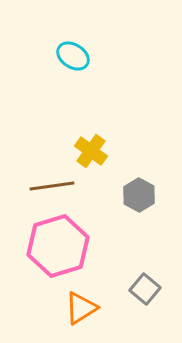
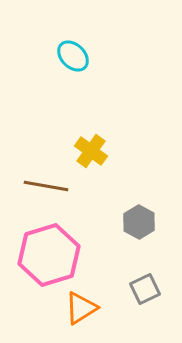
cyan ellipse: rotated 12 degrees clockwise
brown line: moved 6 px left; rotated 18 degrees clockwise
gray hexagon: moved 27 px down
pink hexagon: moved 9 px left, 9 px down
gray square: rotated 24 degrees clockwise
